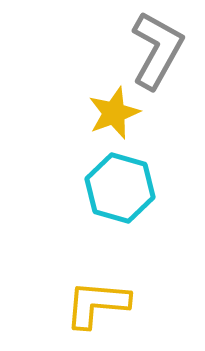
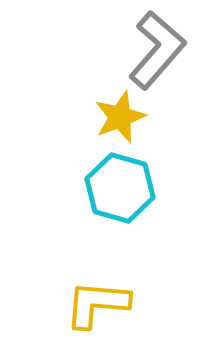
gray L-shape: rotated 12 degrees clockwise
yellow star: moved 6 px right, 4 px down
